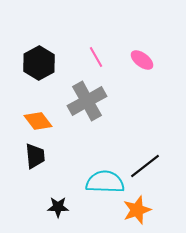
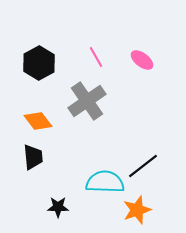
gray cross: rotated 6 degrees counterclockwise
black trapezoid: moved 2 px left, 1 px down
black line: moved 2 px left
